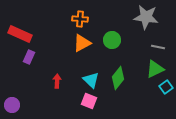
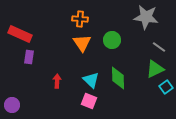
orange triangle: rotated 36 degrees counterclockwise
gray line: moved 1 px right; rotated 24 degrees clockwise
purple rectangle: rotated 16 degrees counterclockwise
green diamond: rotated 40 degrees counterclockwise
